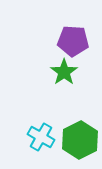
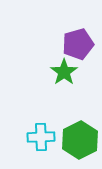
purple pentagon: moved 5 px right, 3 px down; rotated 20 degrees counterclockwise
cyan cross: rotated 32 degrees counterclockwise
